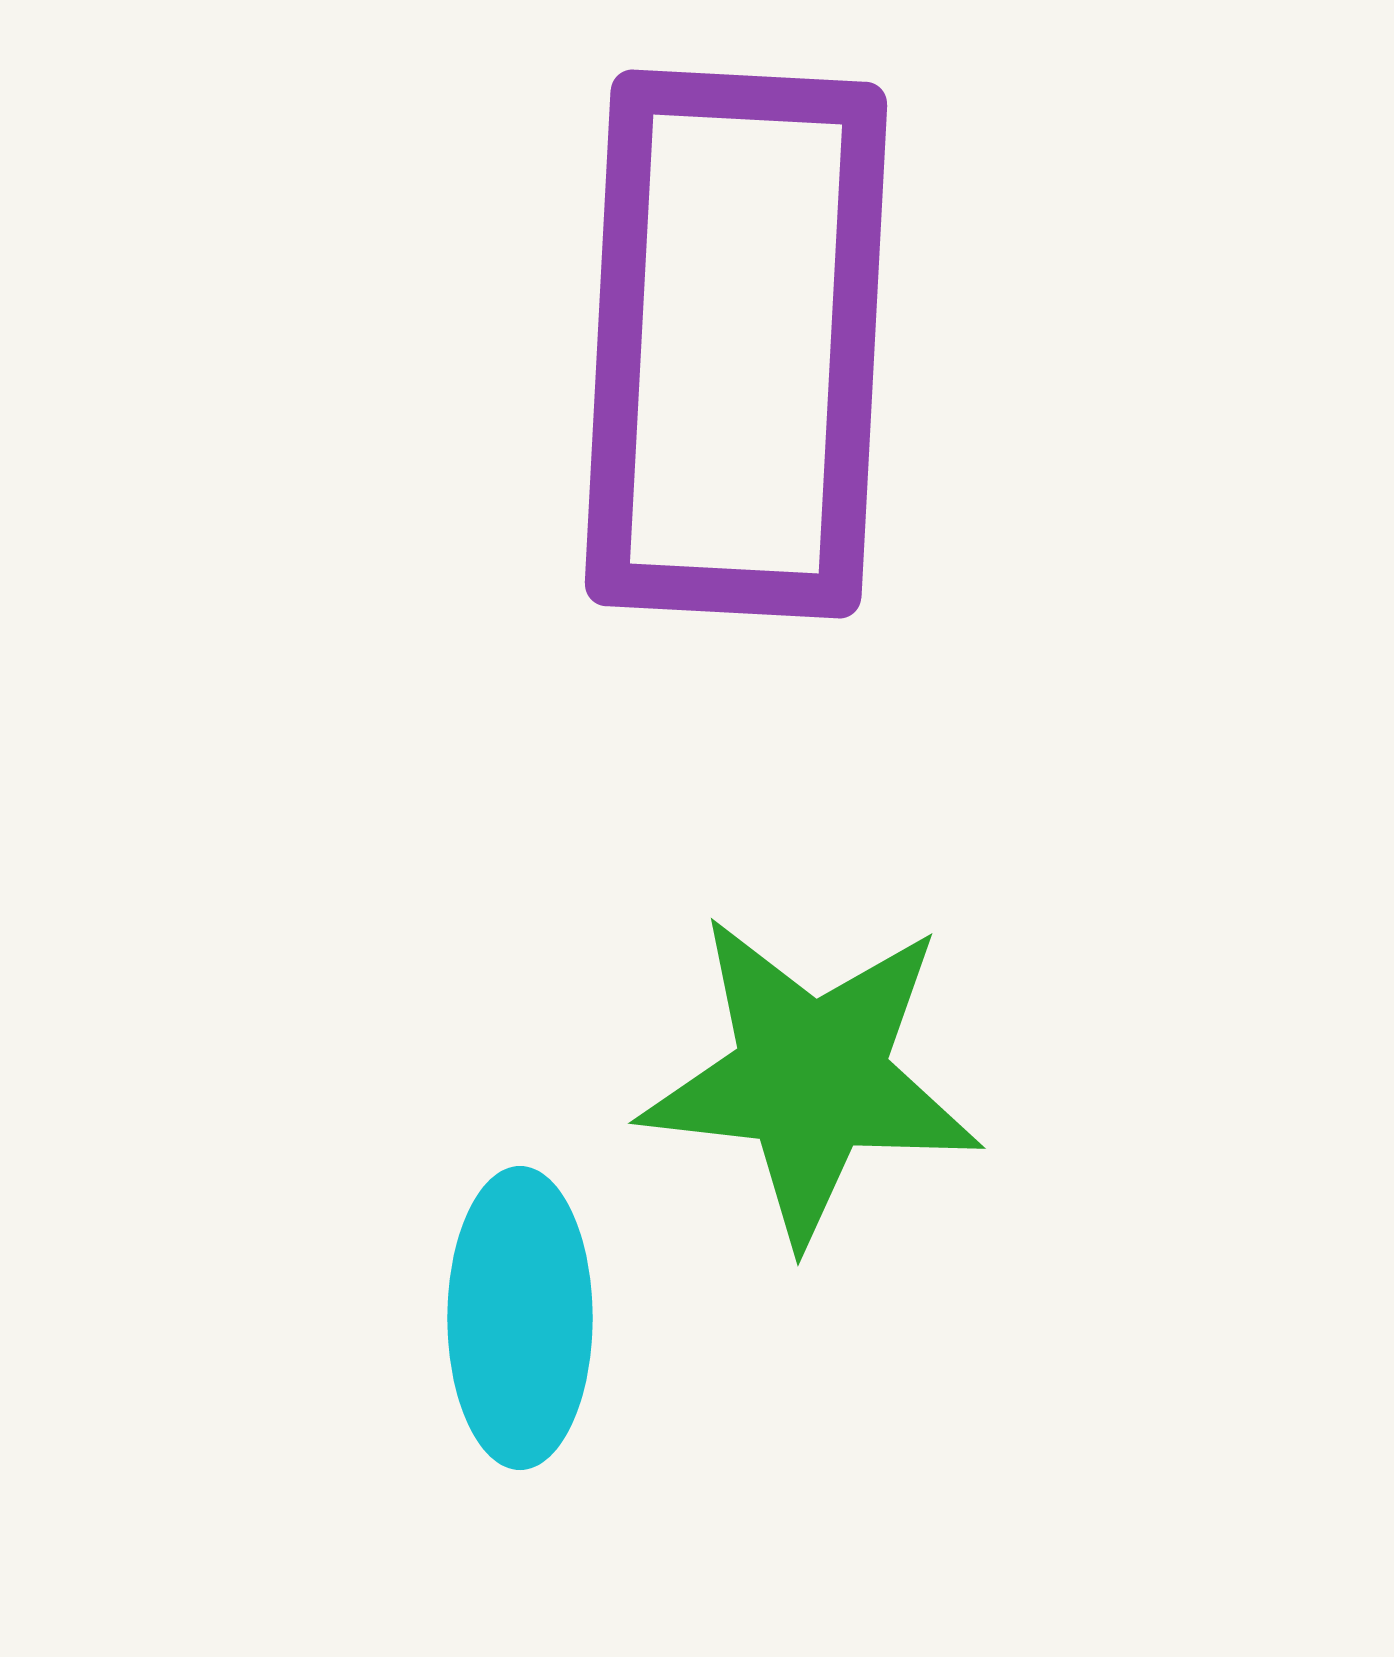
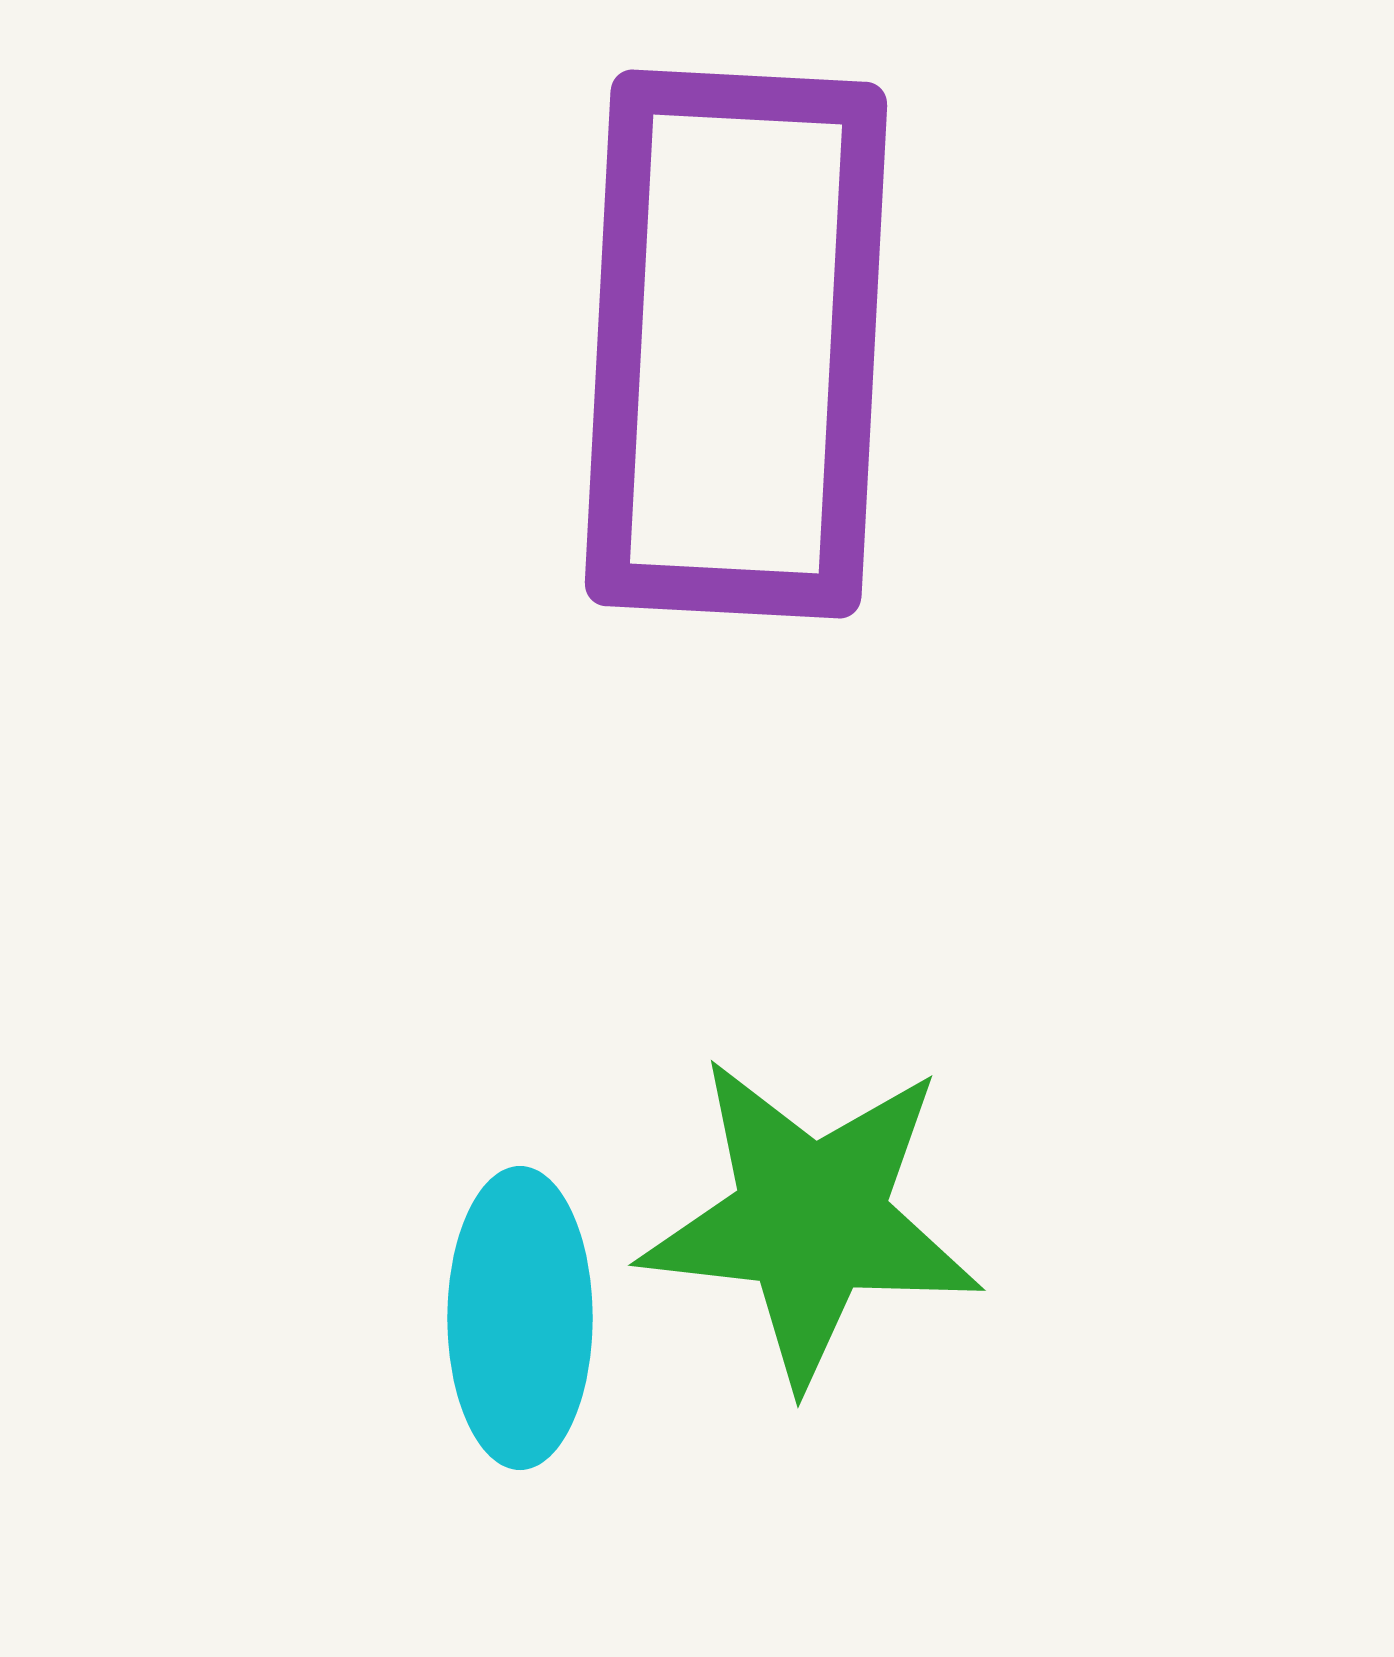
green star: moved 142 px down
